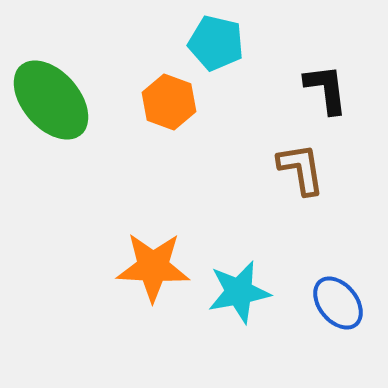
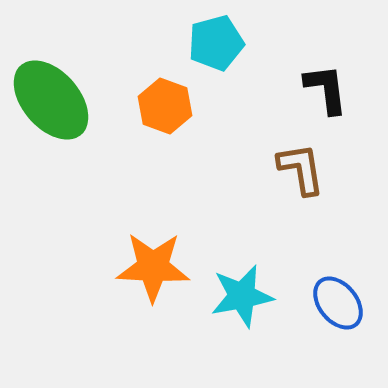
cyan pentagon: rotated 28 degrees counterclockwise
orange hexagon: moved 4 px left, 4 px down
cyan star: moved 3 px right, 4 px down
